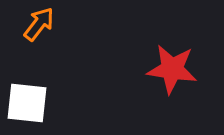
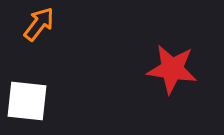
white square: moved 2 px up
